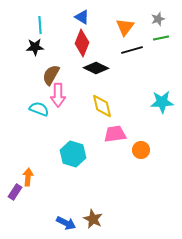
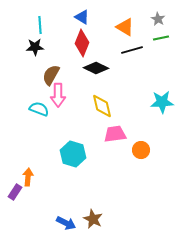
gray star: rotated 24 degrees counterclockwise
orange triangle: rotated 36 degrees counterclockwise
